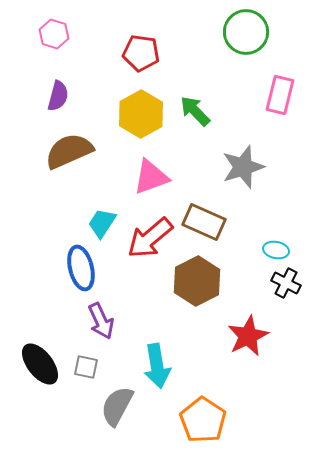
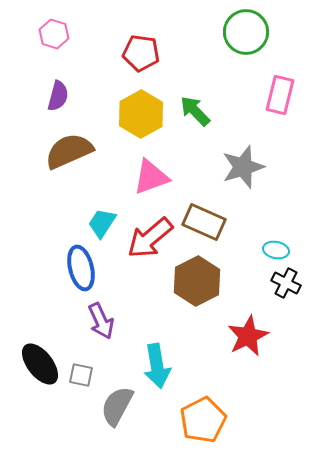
gray square: moved 5 px left, 8 px down
orange pentagon: rotated 12 degrees clockwise
